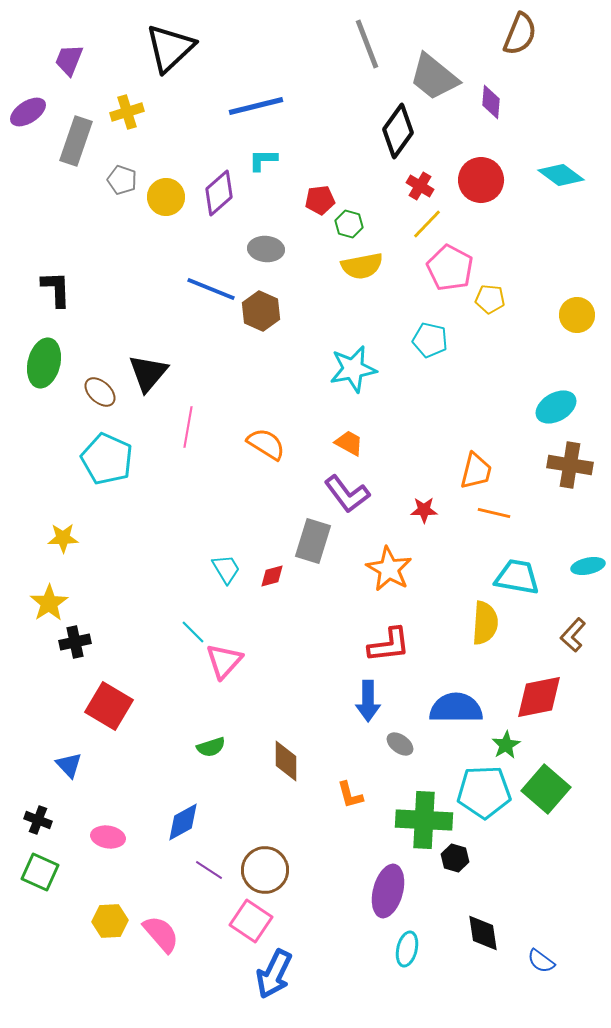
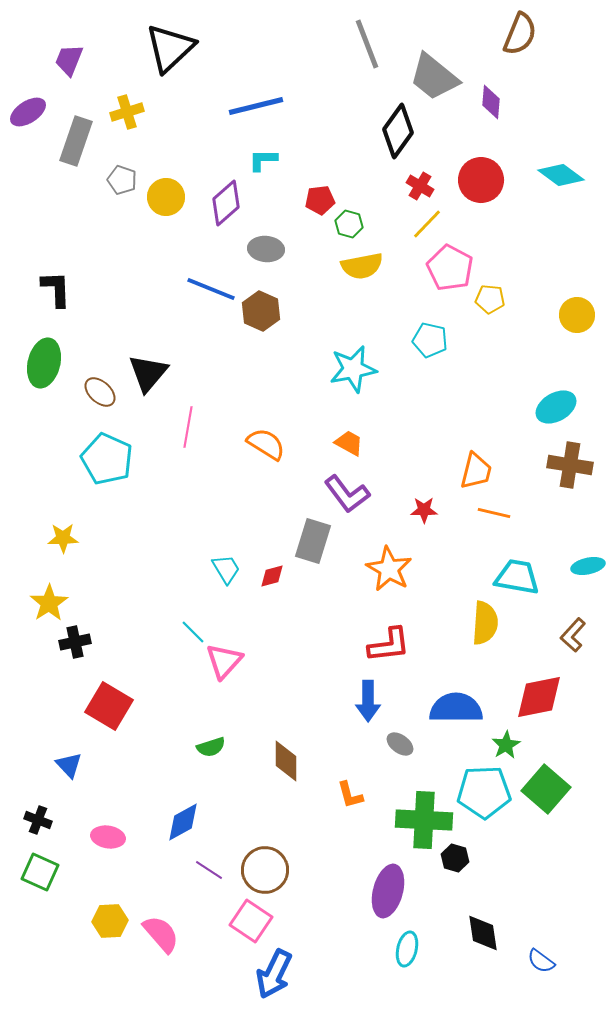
purple diamond at (219, 193): moved 7 px right, 10 px down
